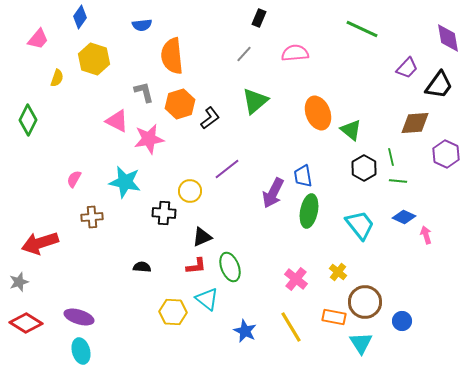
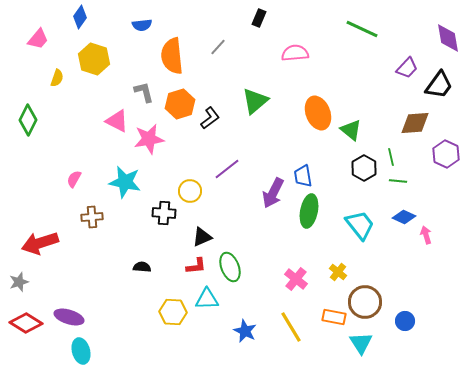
gray line at (244, 54): moved 26 px left, 7 px up
cyan triangle at (207, 299): rotated 40 degrees counterclockwise
purple ellipse at (79, 317): moved 10 px left
blue circle at (402, 321): moved 3 px right
